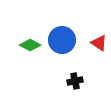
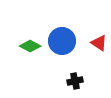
blue circle: moved 1 px down
green diamond: moved 1 px down
